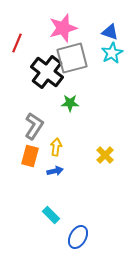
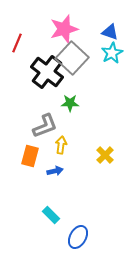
pink star: moved 1 px right, 1 px down
gray square: rotated 32 degrees counterclockwise
gray L-shape: moved 11 px right; rotated 36 degrees clockwise
yellow arrow: moved 5 px right, 2 px up
